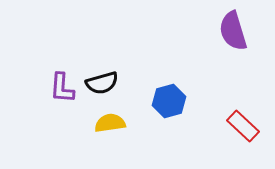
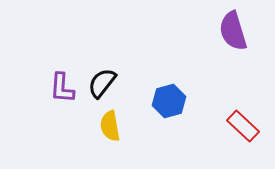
black semicircle: rotated 144 degrees clockwise
yellow semicircle: moved 3 px down; rotated 92 degrees counterclockwise
